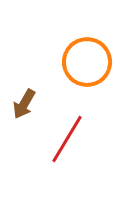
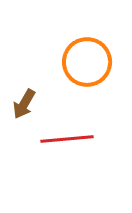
red line: rotated 54 degrees clockwise
